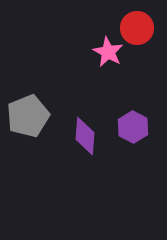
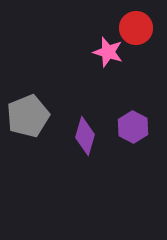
red circle: moved 1 px left
pink star: rotated 12 degrees counterclockwise
purple diamond: rotated 12 degrees clockwise
